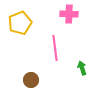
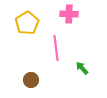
yellow pentagon: moved 7 px right; rotated 10 degrees counterclockwise
pink line: moved 1 px right
green arrow: rotated 24 degrees counterclockwise
